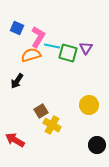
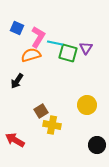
cyan line: moved 3 px right, 3 px up
yellow circle: moved 2 px left
yellow cross: rotated 18 degrees counterclockwise
